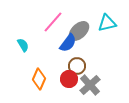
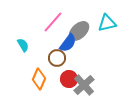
brown circle: moved 20 px left, 8 px up
gray cross: moved 6 px left
